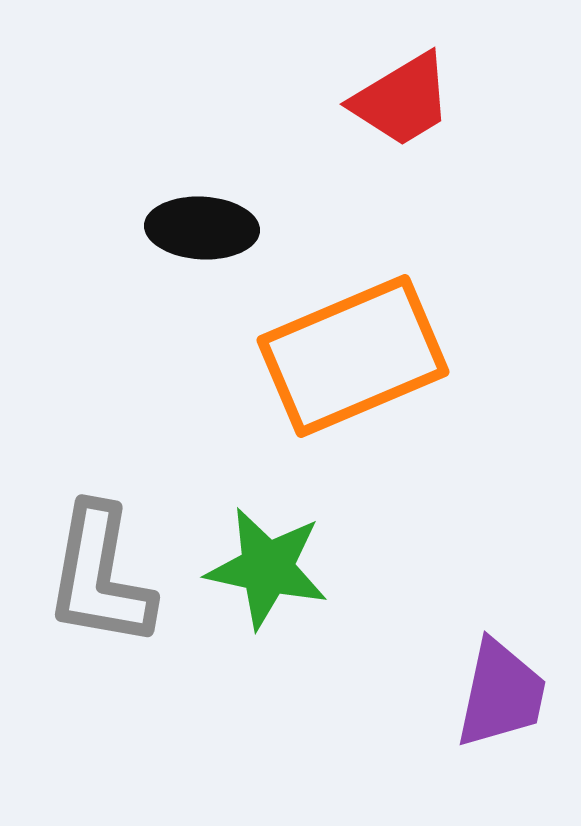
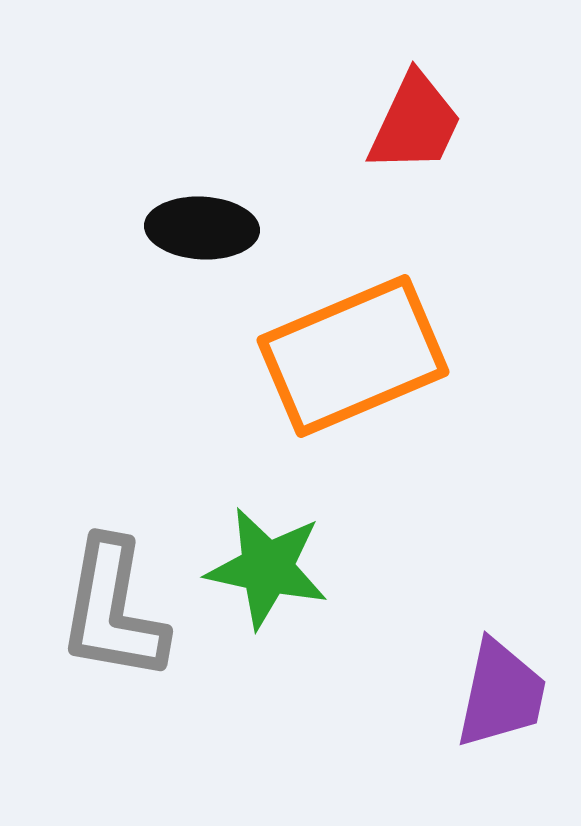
red trapezoid: moved 13 px right, 23 px down; rotated 34 degrees counterclockwise
gray L-shape: moved 13 px right, 34 px down
